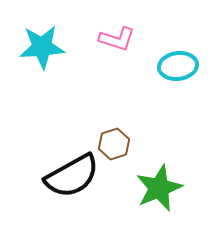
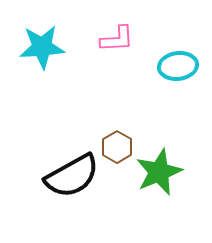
pink L-shape: rotated 21 degrees counterclockwise
brown hexagon: moved 3 px right, 3 px down; rotated 12 degrees counterclockwise
green star: moved 16 px up
